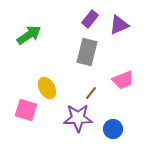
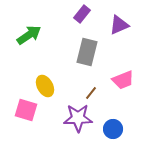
purple rectangle: moved 8 px left, 5 px up
yellow ellipse: moved 2 px left, 2 px up
